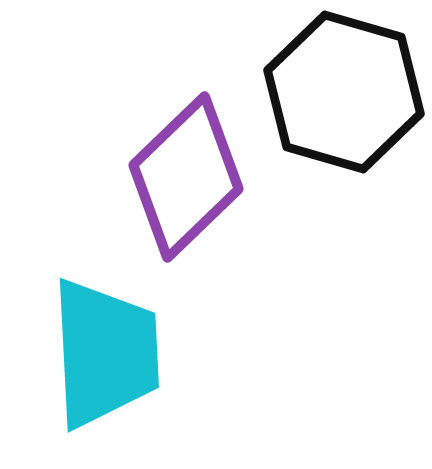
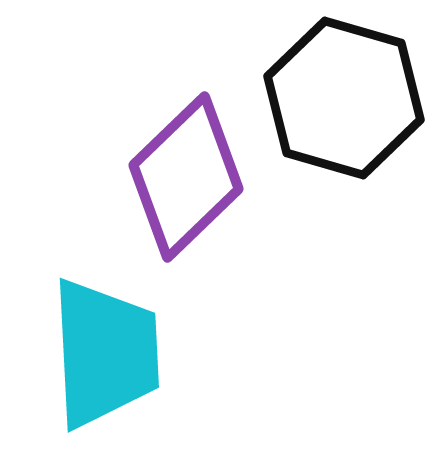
black hexagon: moved 6 px down
